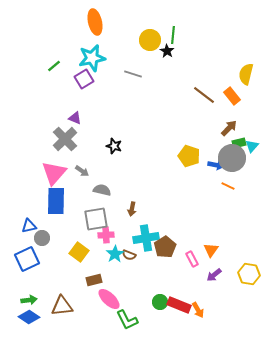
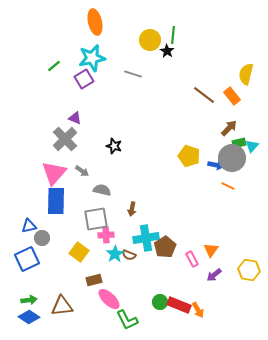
yellow hexagon at (249, 274): moved 4 px up
